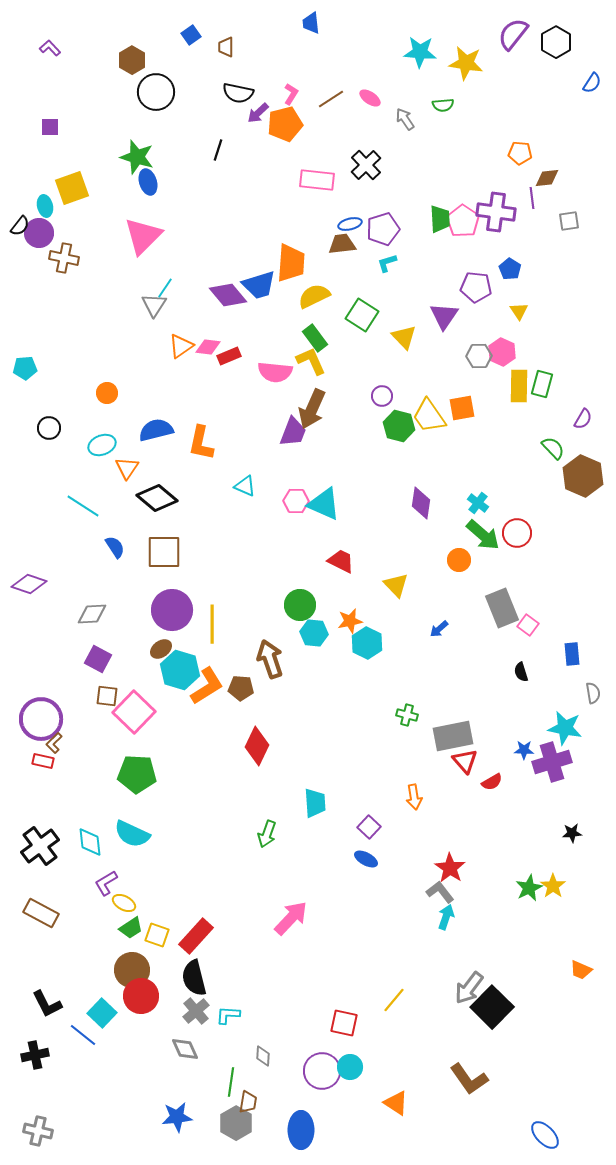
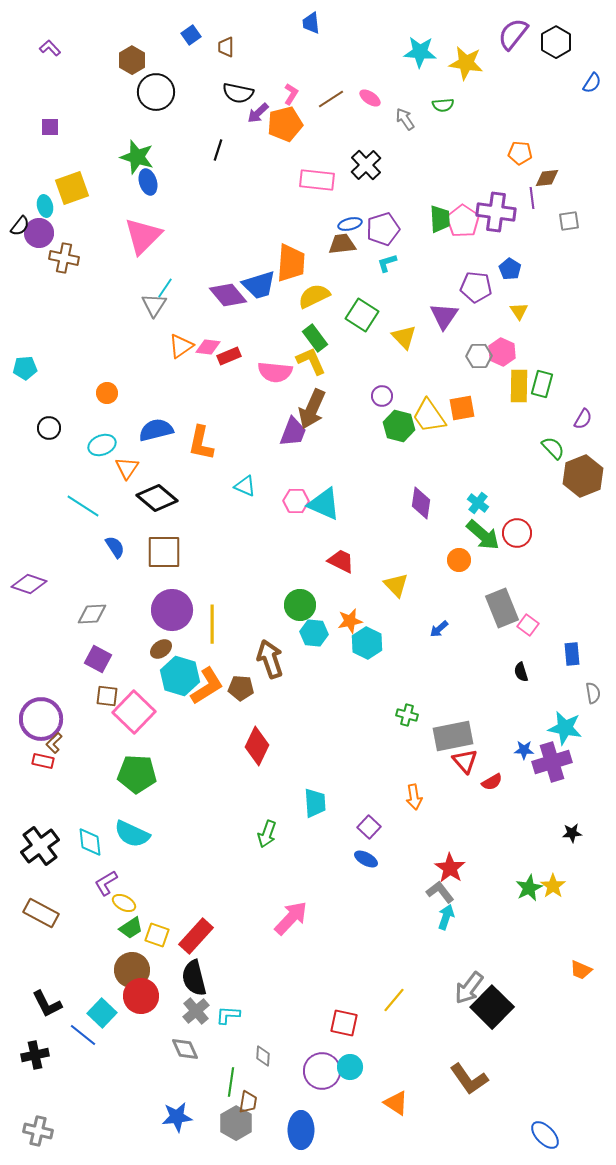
brown hexagon at (583, 476): rotated 15 degrees clockwise
cyan hexagon at (180, 670): moved 6 px down
